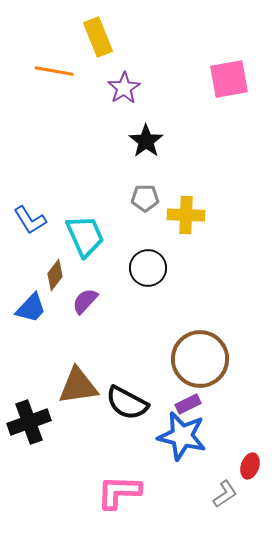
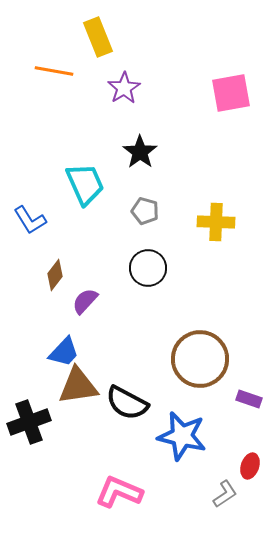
pink square: moved 2 px right, 14 px down
black star: moved 6 px left, 11 px down
gray pentagon: moved 13 px down; rotated 16 degrees clockwise
yellow cross: moved 30 px right, 7 px down
cyan trapezoid: moved 52 px up
blue trapezoid: moved 33 px right, 44 px down
purple rectangle: moved 61 px right, 5 px up; rotated 45 degrees clockwise
pink L-shape: rotated 21 degrees clockwise
